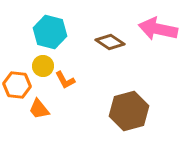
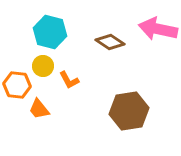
orange L-shape: moved 4 px right
brown hexagon: rotated 6 degrees clockwise
